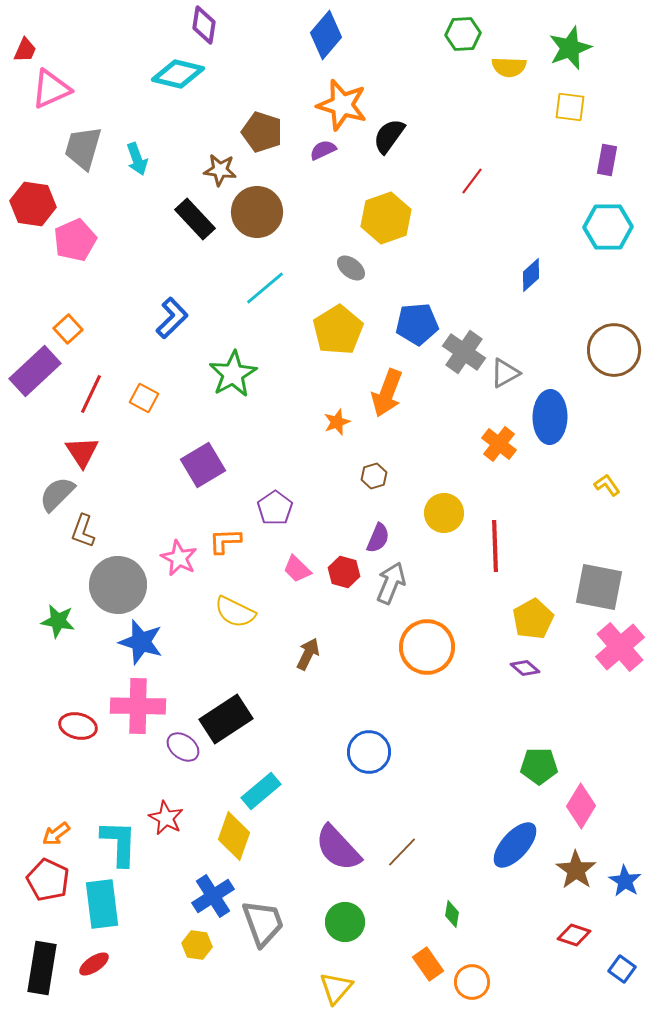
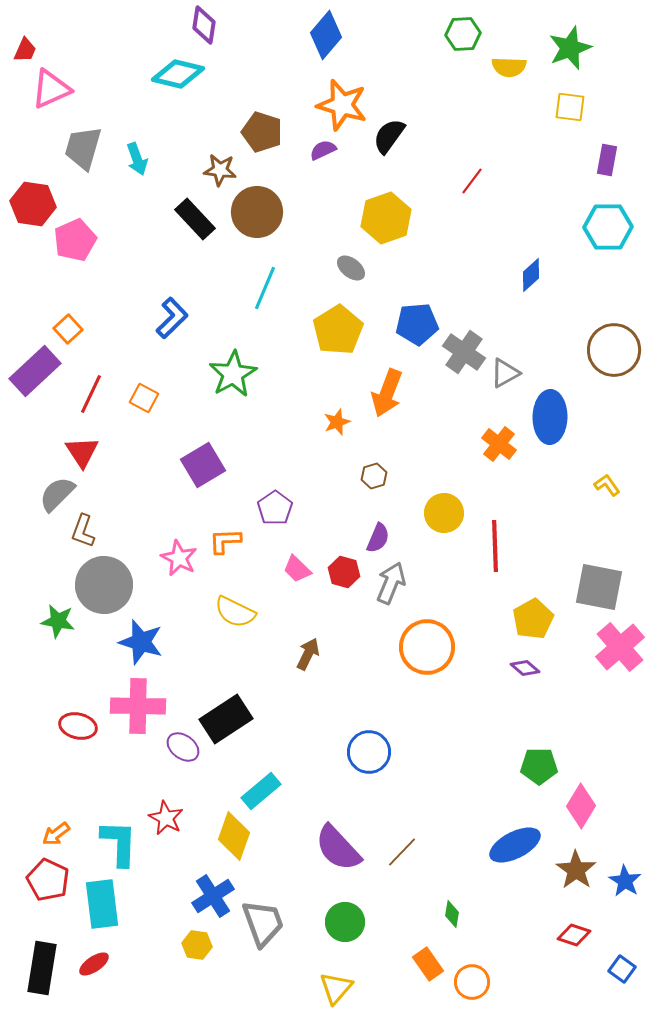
cyan line at (265, 288): rotated 27 degrees counterclockwise
gray circle at (118, 585): moved 14 px left
blue ellipse at (515, 845): rotated 21 degrees clockwise
